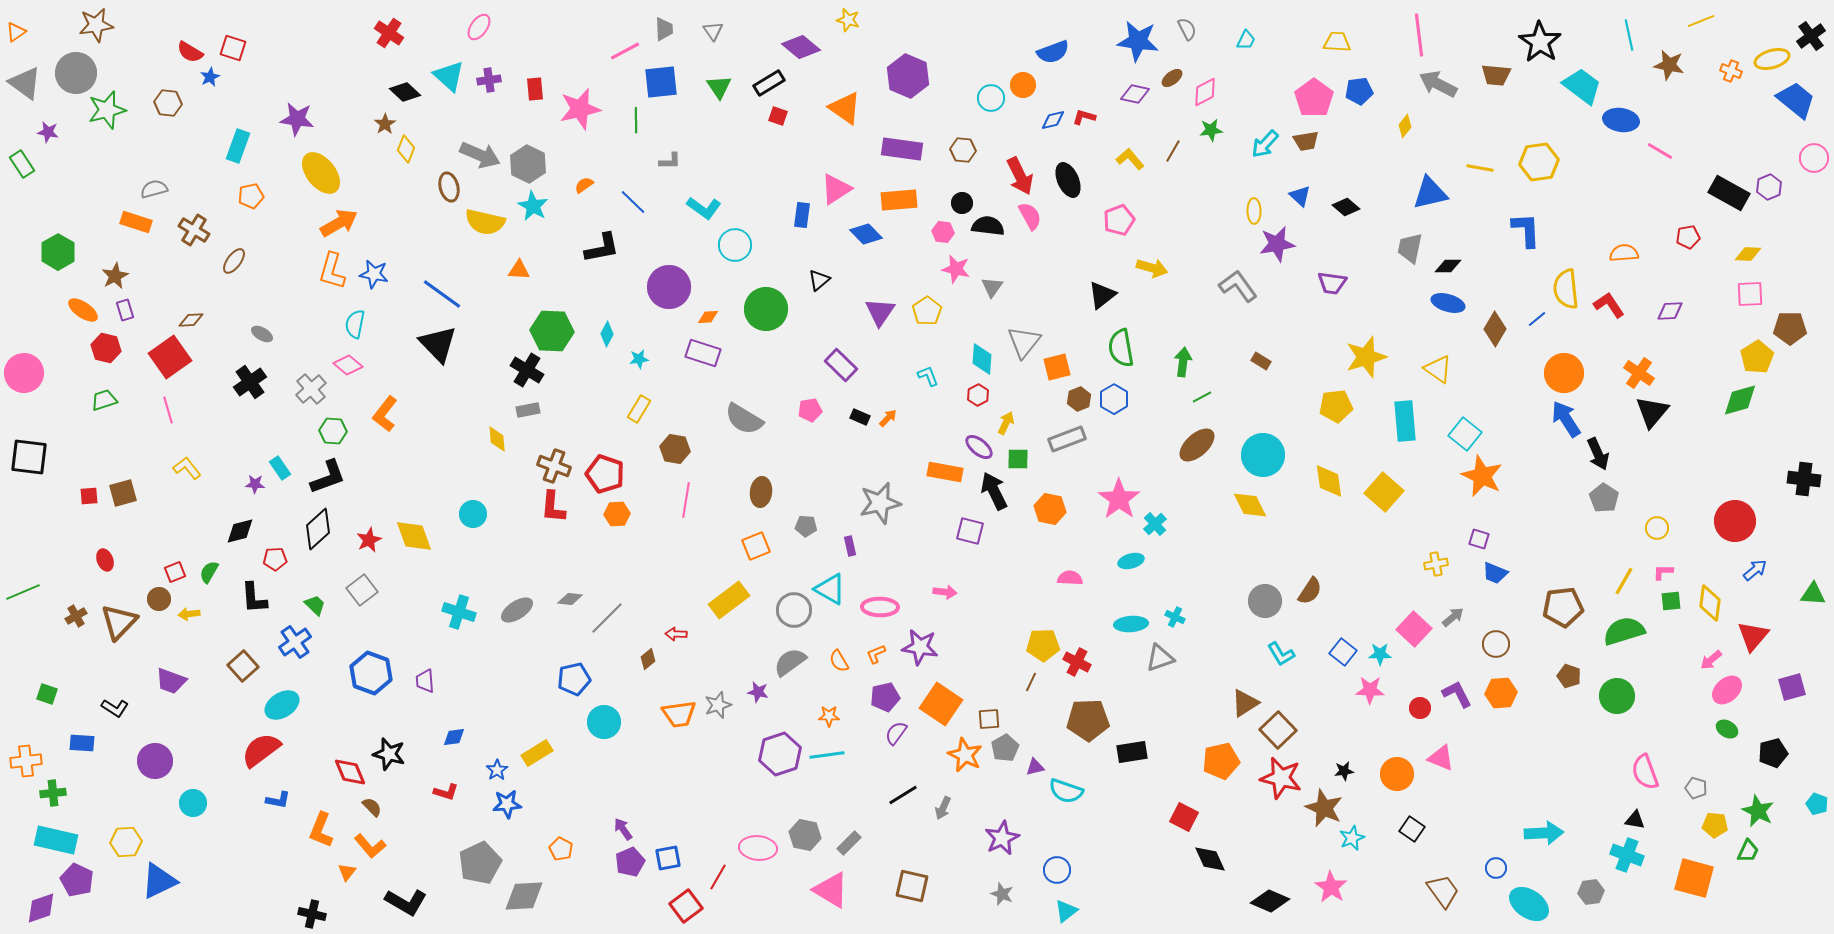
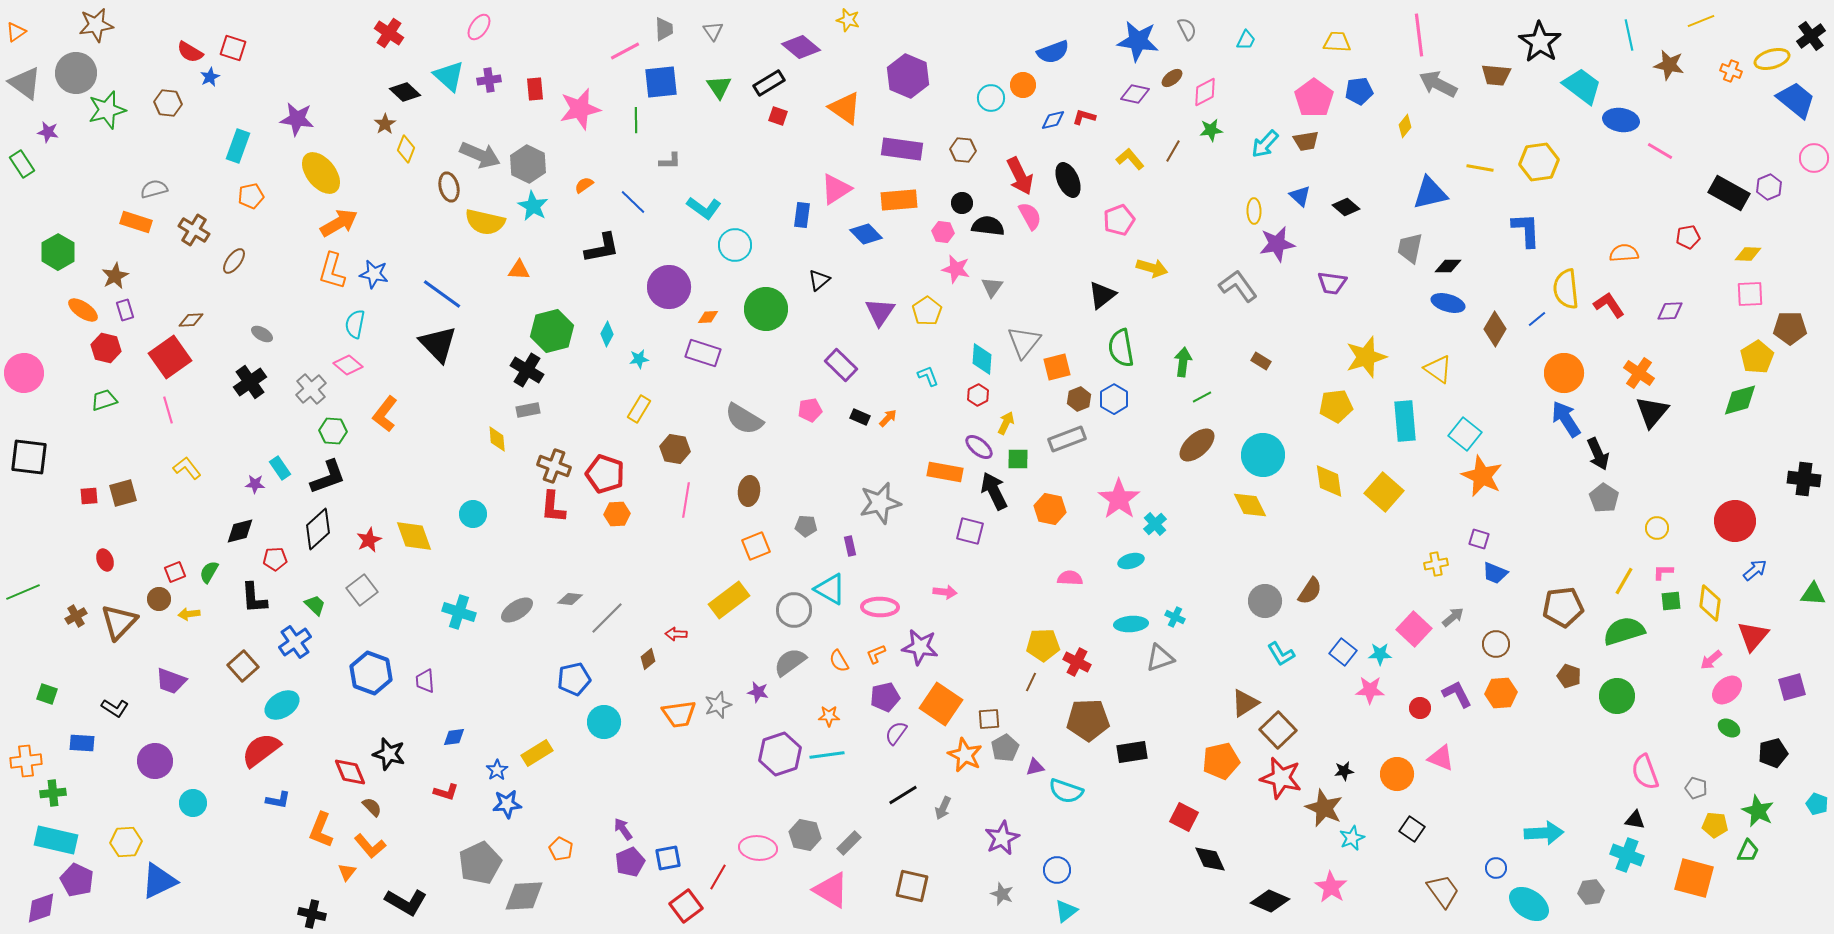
green hexagon at (552, 331): rotated 18 degrees counterclockwise
brown ellipse at (761, 492): moved 12 px left, 1 px up
green ellipse at (1727, 729): moved 2 px right, 1 px up
